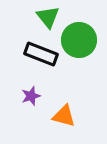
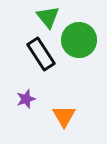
black rectangle: rotated 36 degrees clockwise
purple star: moved 5 px left, 3 px down
orange triangle: rotated 45 degrees clockwise
